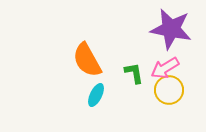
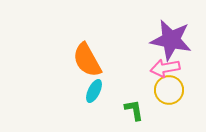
purple star: moved 11 px down
pink arrow: rotated 20 degrees clockwise
green L-shape: moved 37 px down
cyan ellipse: moved 2 px left, 4 px up
